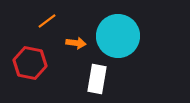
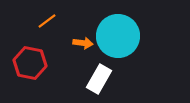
orange arrow: moved 7 px right
white rectangle: moved 2 px right; rotated 20 degrees clockwise
